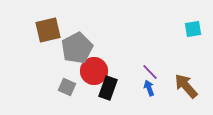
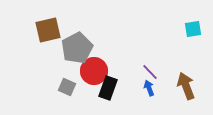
brown arrow: rotated 20 degrees clockwise
